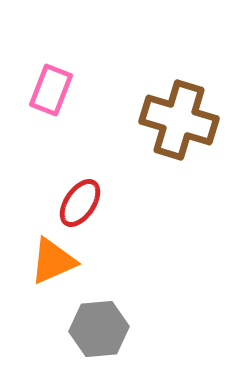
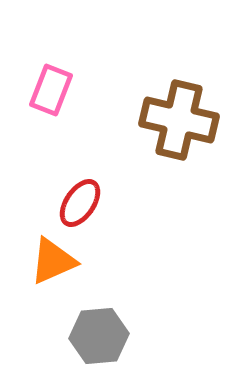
brown cross: rotated 4 degrees counterclockwise
gray hexagon: moved 7 px down
